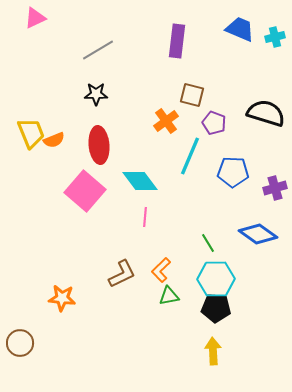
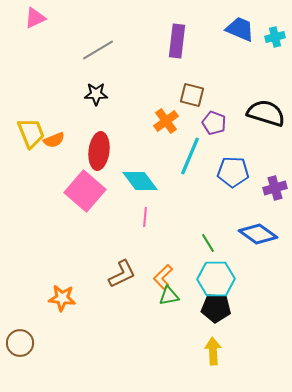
red ellipse: moved 6 px down; rotated 12 degrees clockwise
orange L-shape: moved 2 px right, 7 px down
